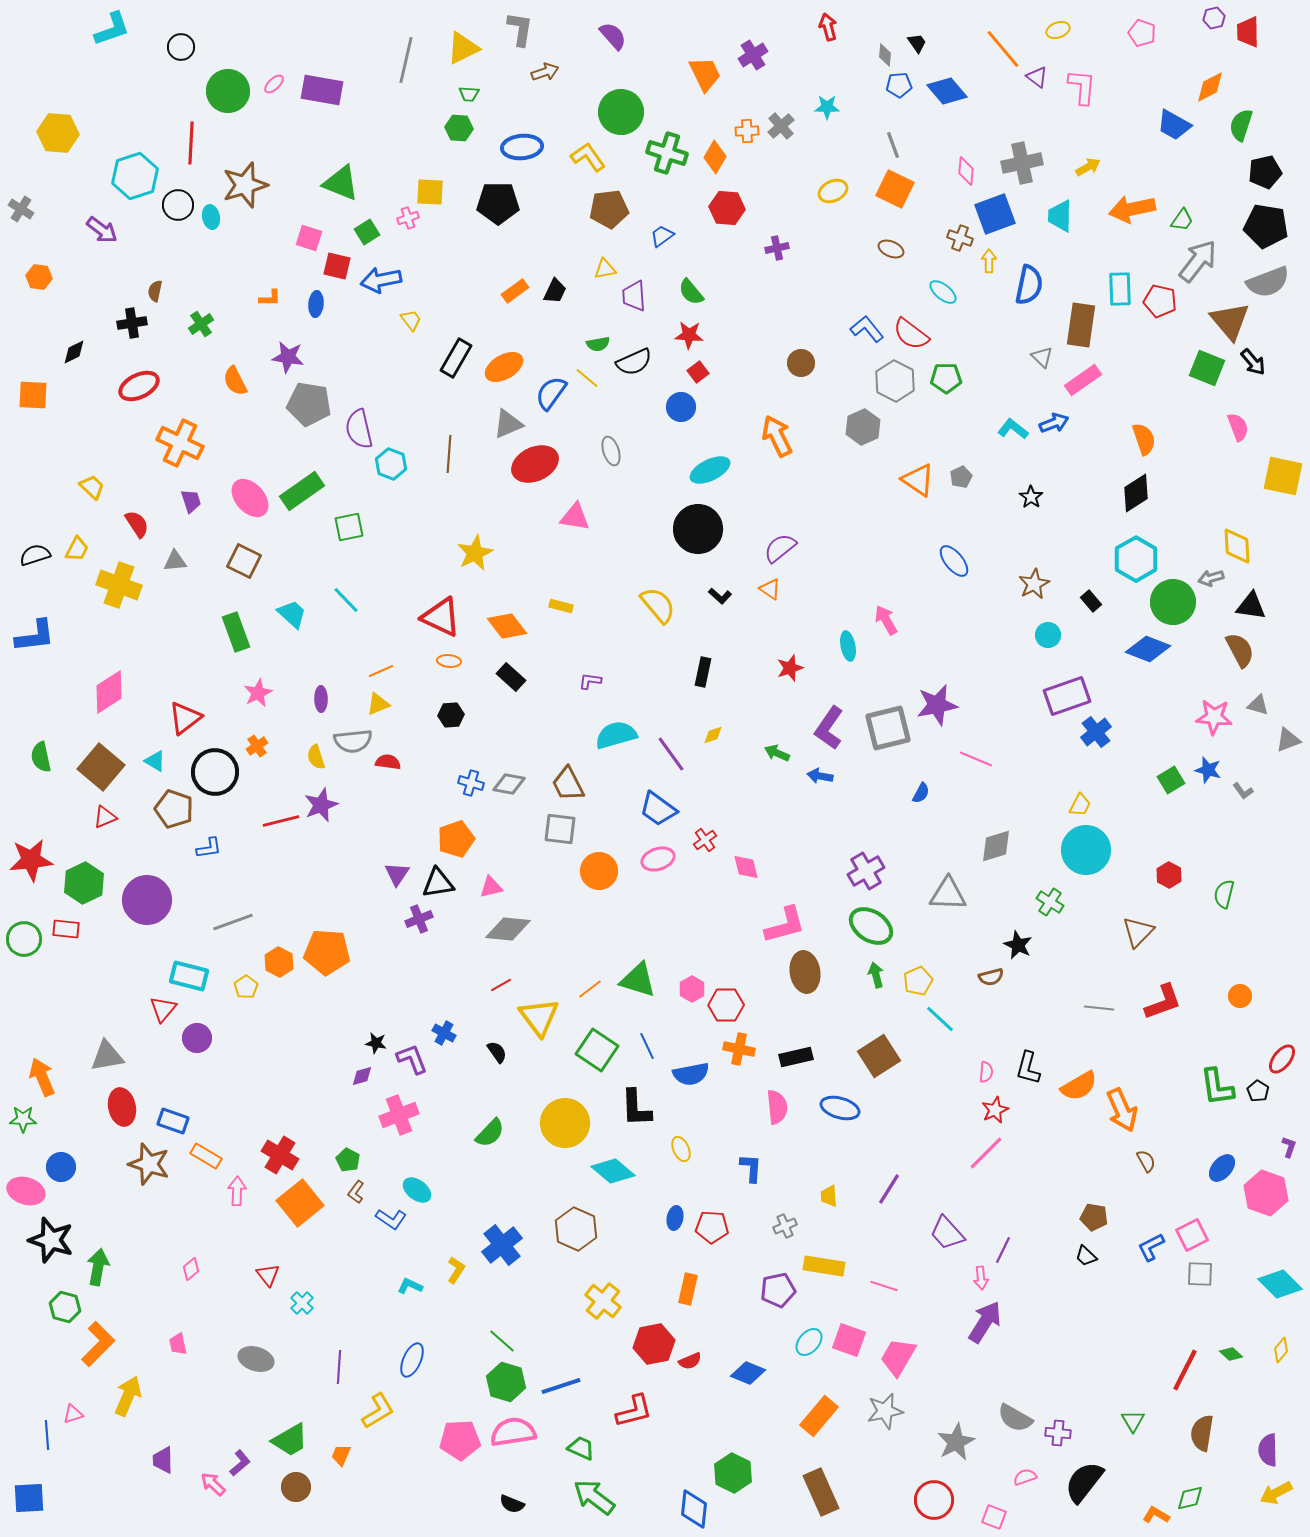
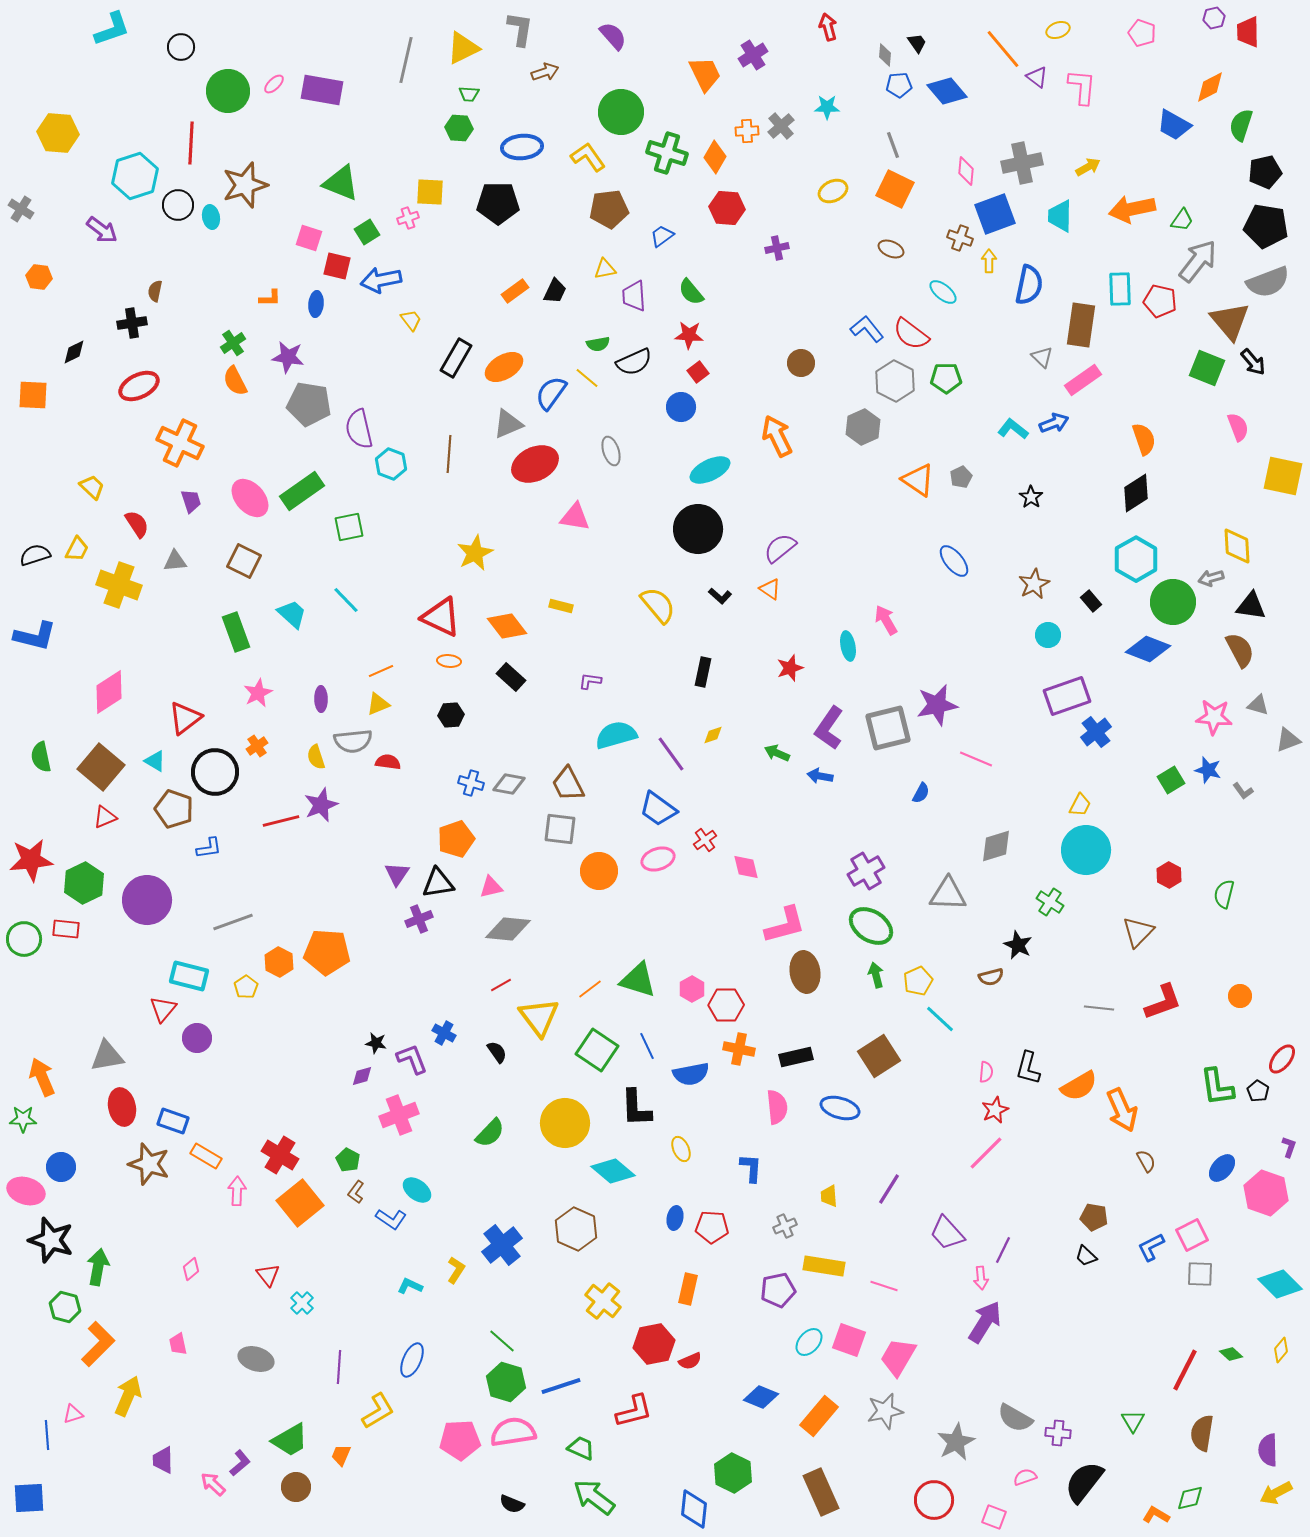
green cross at (201, 324): moved 32 px right, 19 px down
blue L-shape at (35, 636): rotated 21 degrees clockwise
blue diamond at (748, 1373): moved 13 px right, 24 px down
